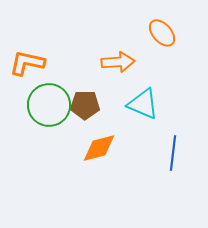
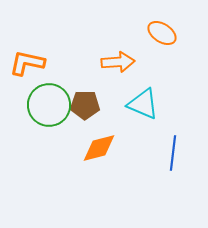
orange ellipse: rotated 16 degrees counterclockwise
